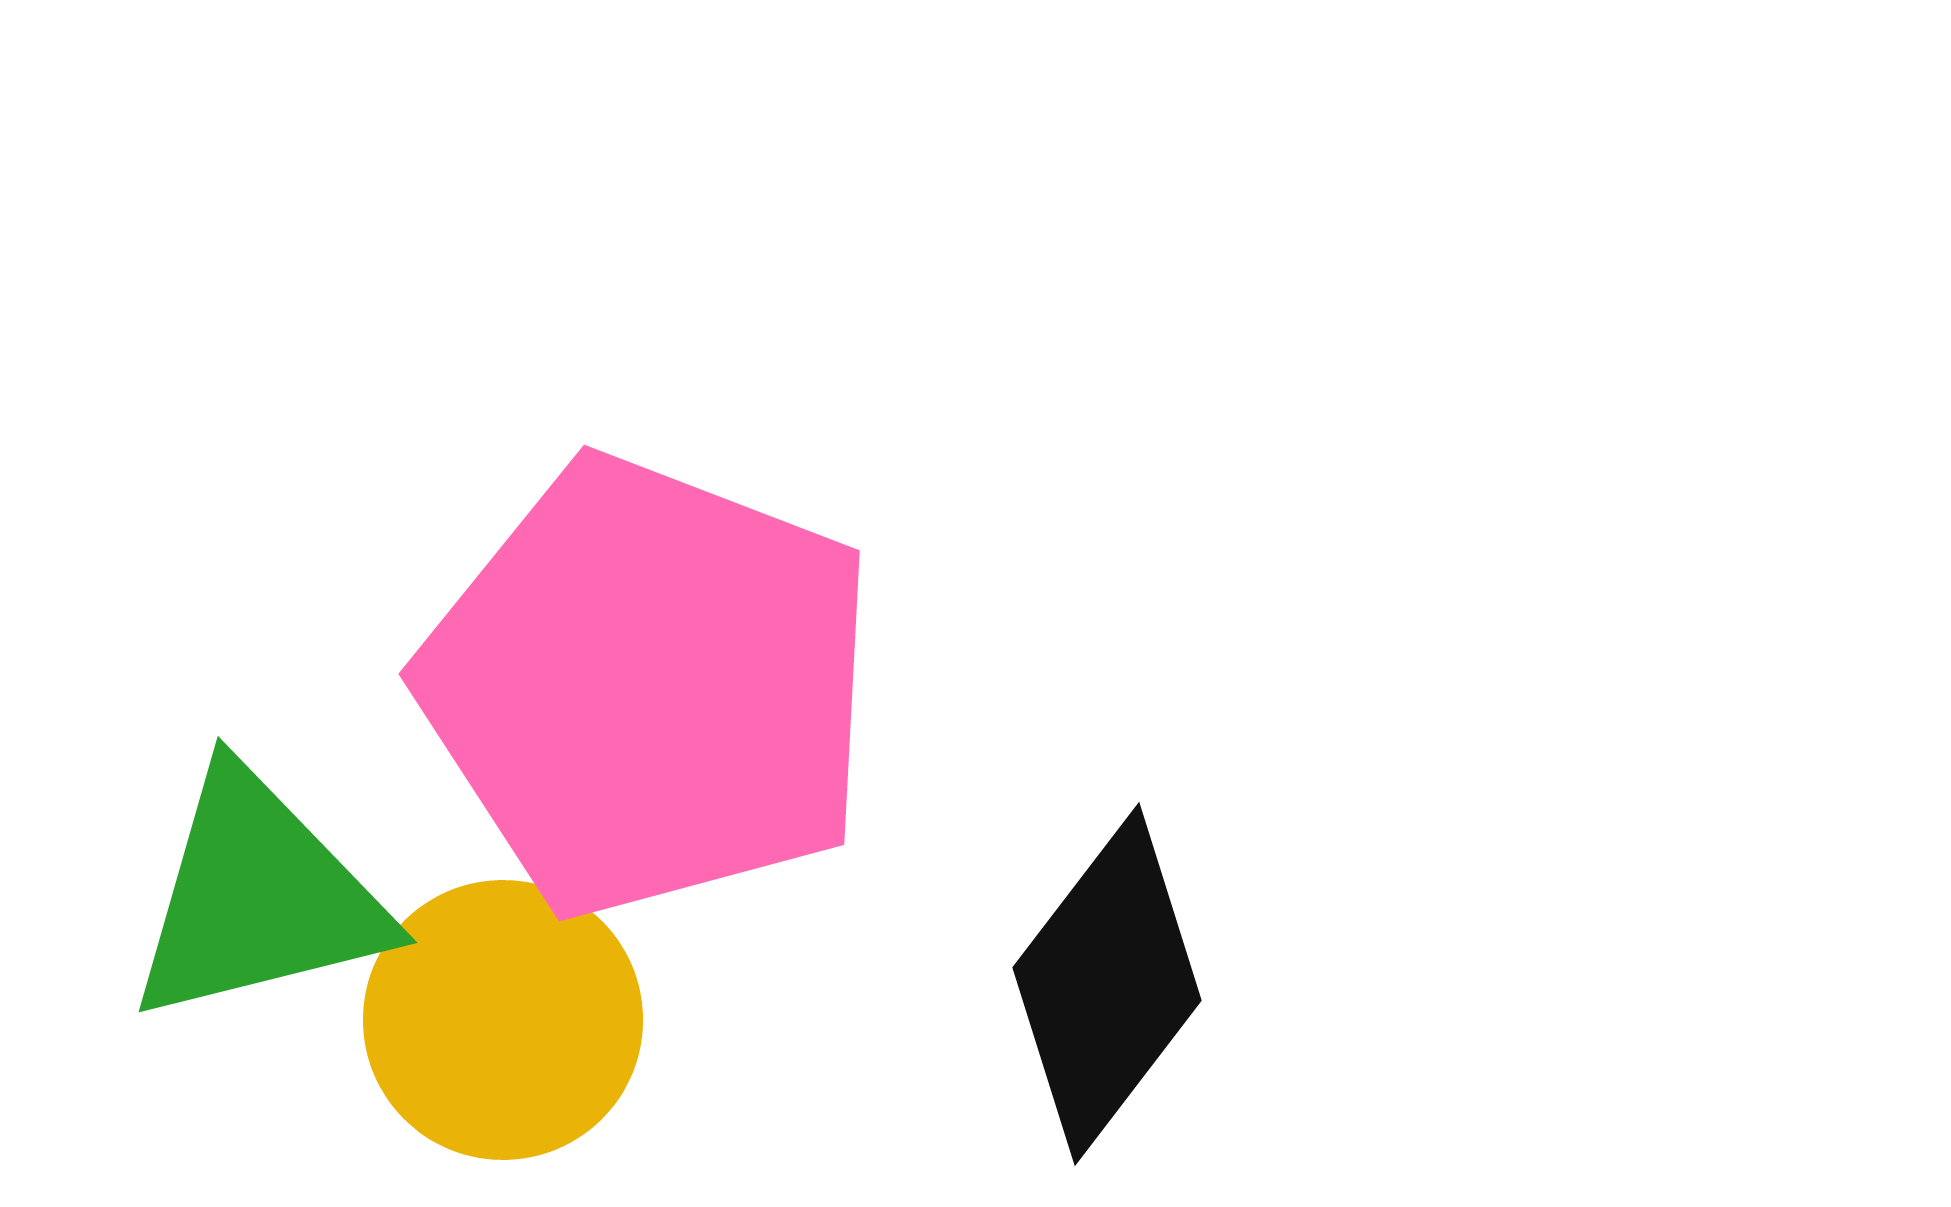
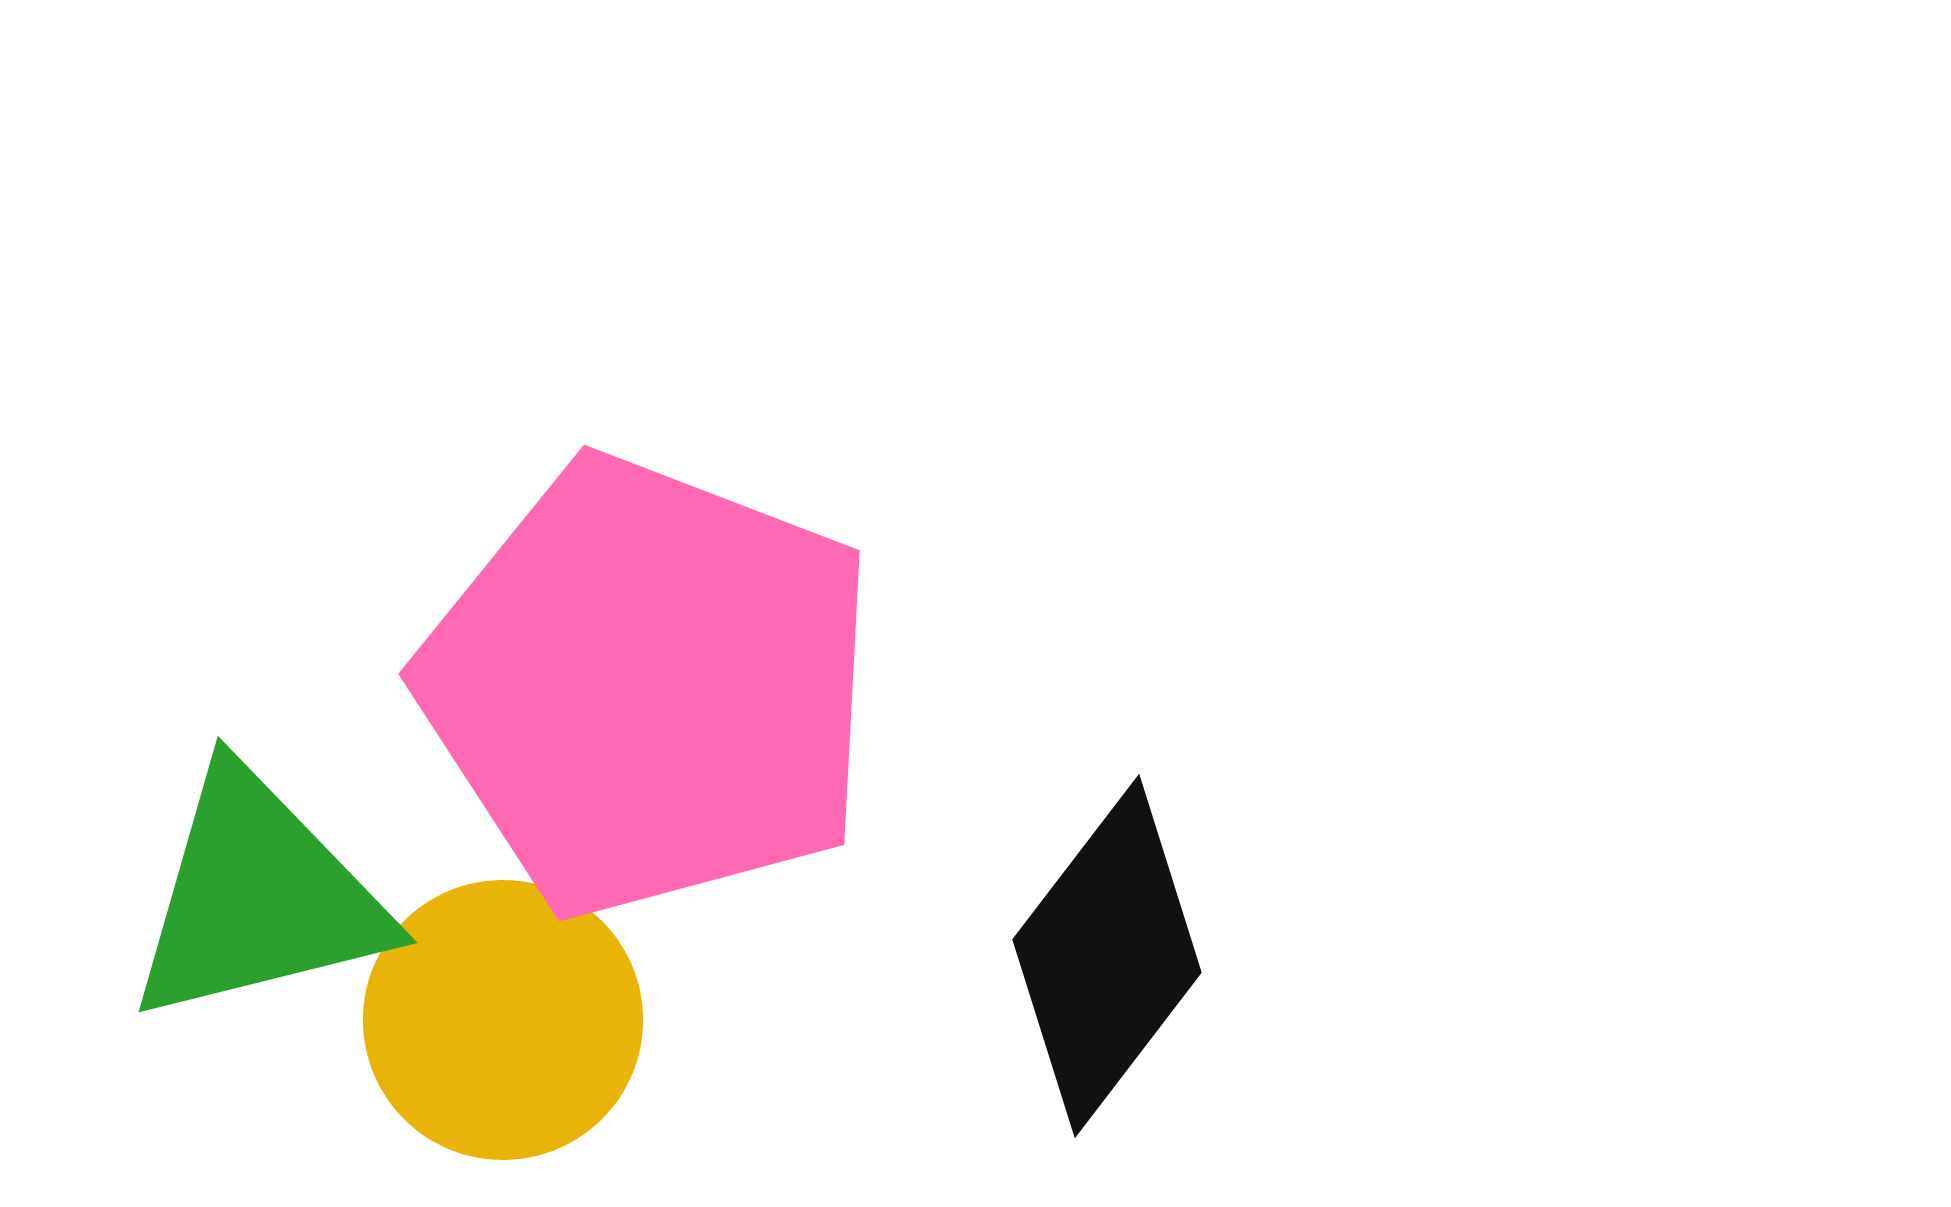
black diamond: moved 28 px up
